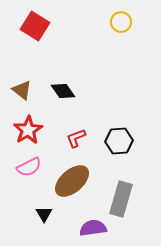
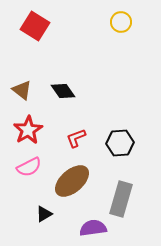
black hexagon: moved 1 px right, 2 px down
black triangle: rotated 30 degrees clockwise
